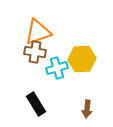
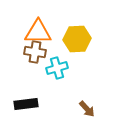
orange triangle: rotated 20 degrees clockwise
yellow hexagon: moved 5 px left, 20 px up
black rectangle: moved 10 px left; rotated 65 degrees counterclockwise
brown arrow: rotated 48 degrees counterclockwise
